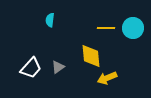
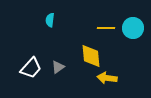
yellow arrow: rotated 30 degrees clockwise
